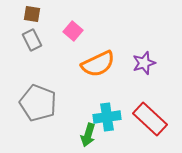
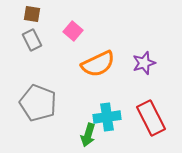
red rectangle: moved 1 px right, 1 px up; rotated 20 degrees clockwise
